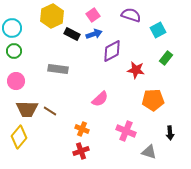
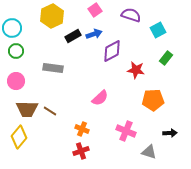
pink square: moved 2 px right, 5 px up
black rectangle: moved 1 px right, 2 px down; rotated 56 degrees counterclockwise
green circle: moved 2 px right
gray rectangle: moved 5 px left, 1 px up
pink semicircle: moved 1 px up
black arrow: rotated 88 degrees counterclockwise
